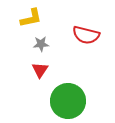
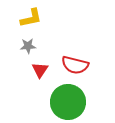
red semicircle: moved 11 px left, 30 px down
gray star: moved 13 px left, 2 px down
green circle: moved 1 px down
